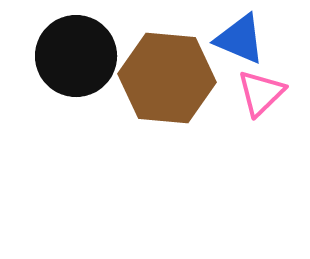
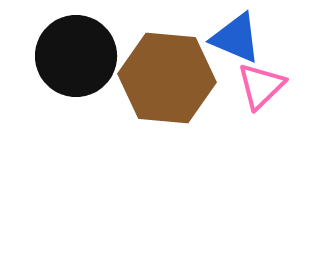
blue triangle: moved 4 px left, 1 px up
pink triangle: moved 7 px up
